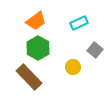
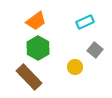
cyan rectangle: moved 6 px right, 1 px up
yellow circle: moved 2 px right
